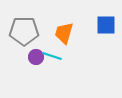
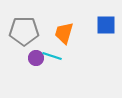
purple circle: moved 1 px down
